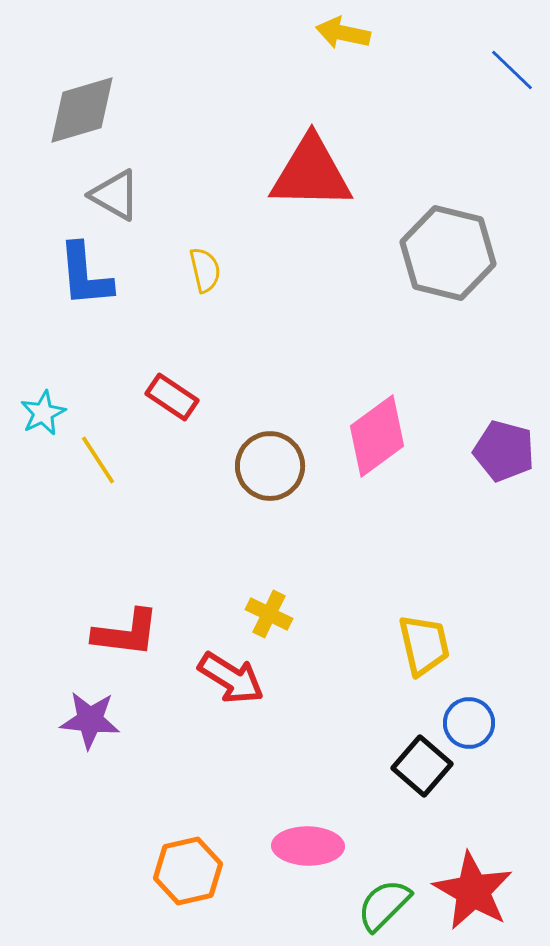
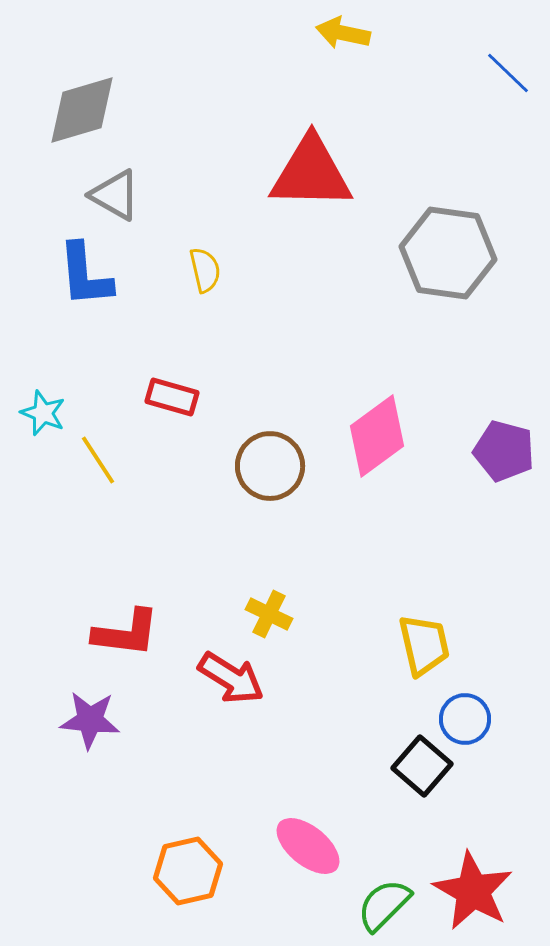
blue line: moved 4 px left, 3 px down
gray hexagon: rotated 6 degrees counterclockwise
red rectangle: rotated 18 degrees counterclockwise
cyan star: rotated 24 degrees counterclockwise
blue circle: moved 4 px left, 4 px up
pink ellipse: rotated 38 degrees clockwise
